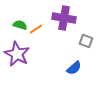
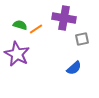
gray square: moved 4 px left, 2 px up; rotated 32 degrees counterclockwise
